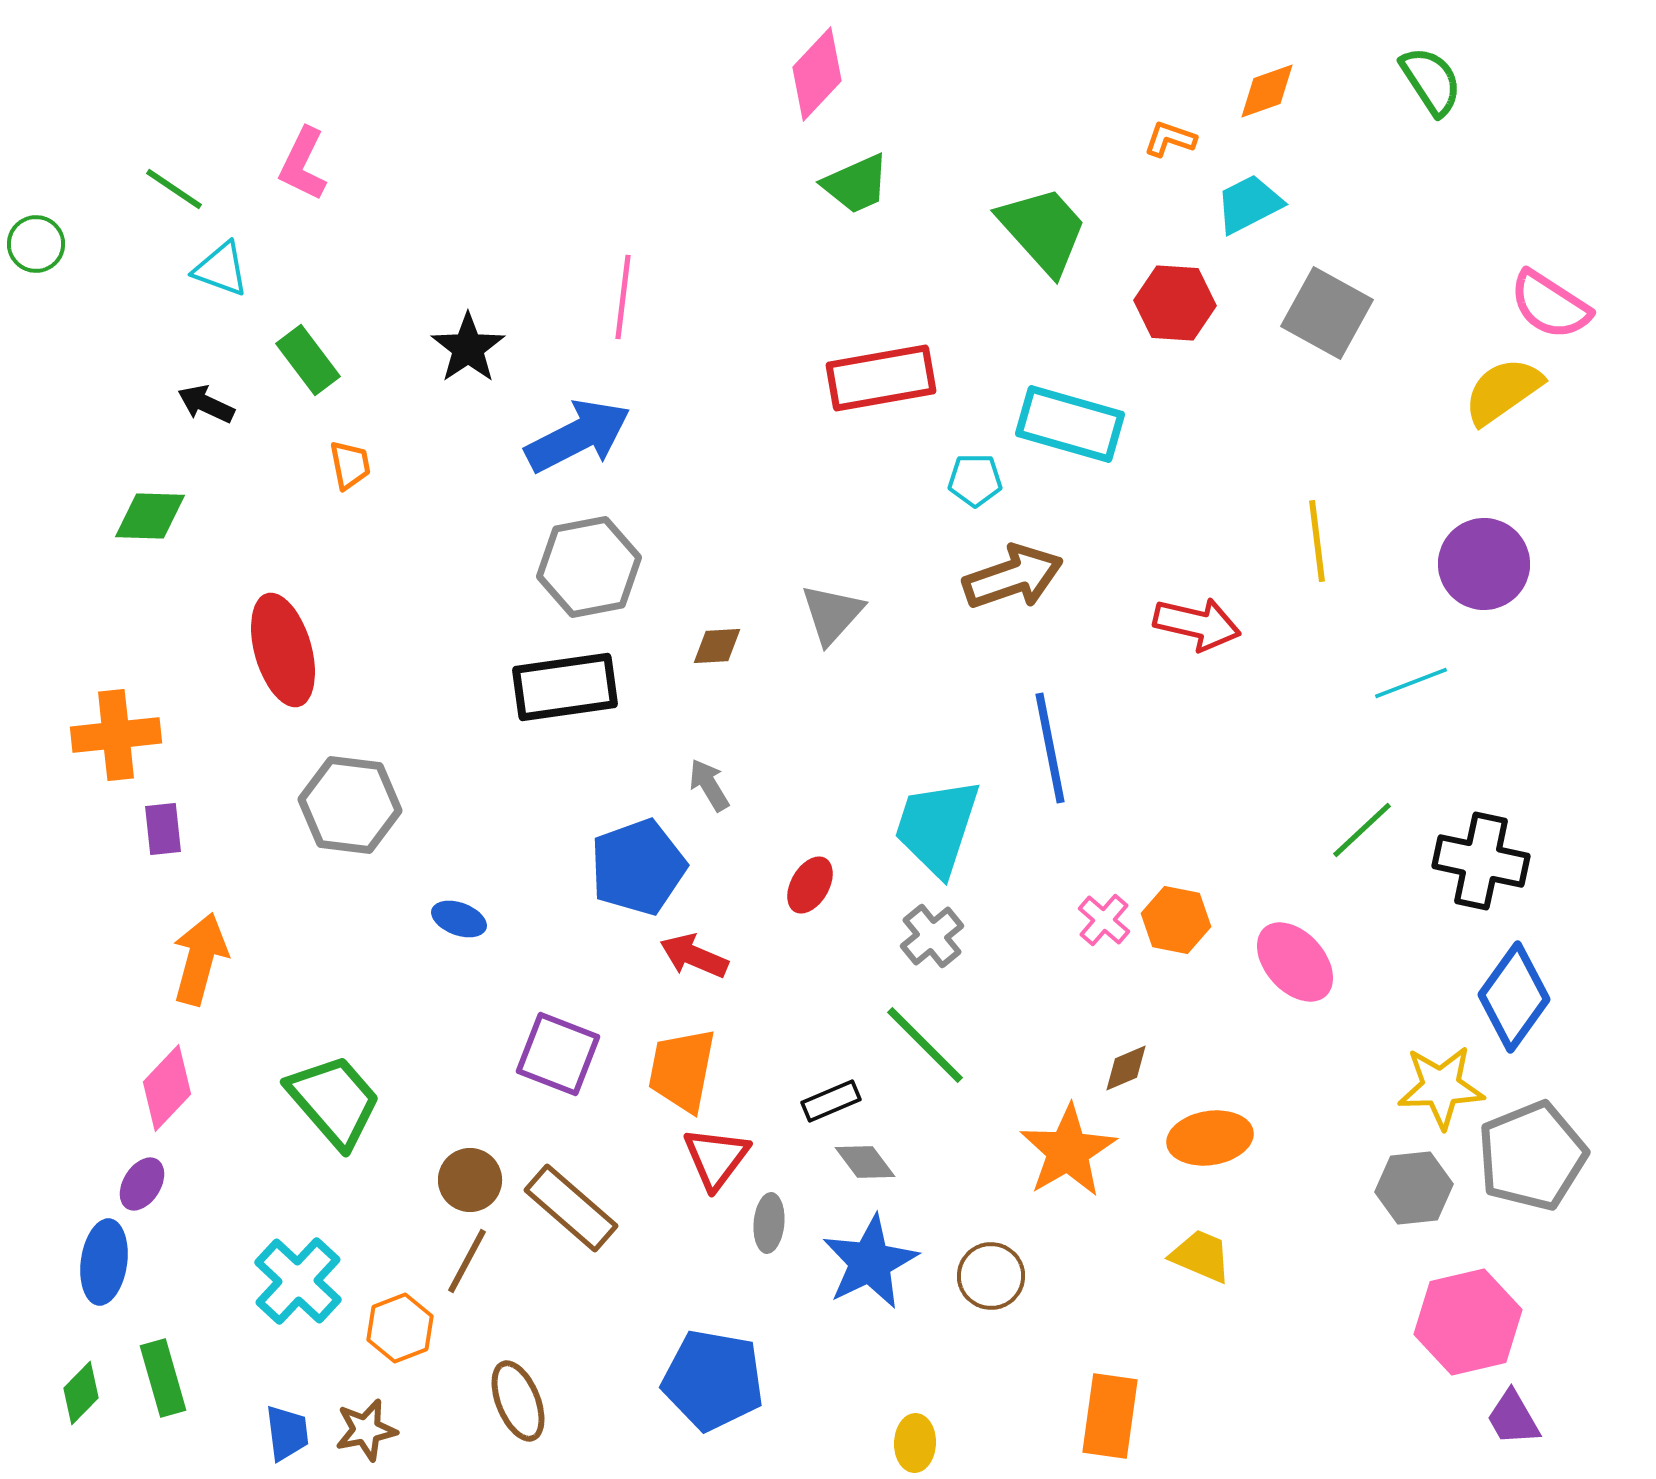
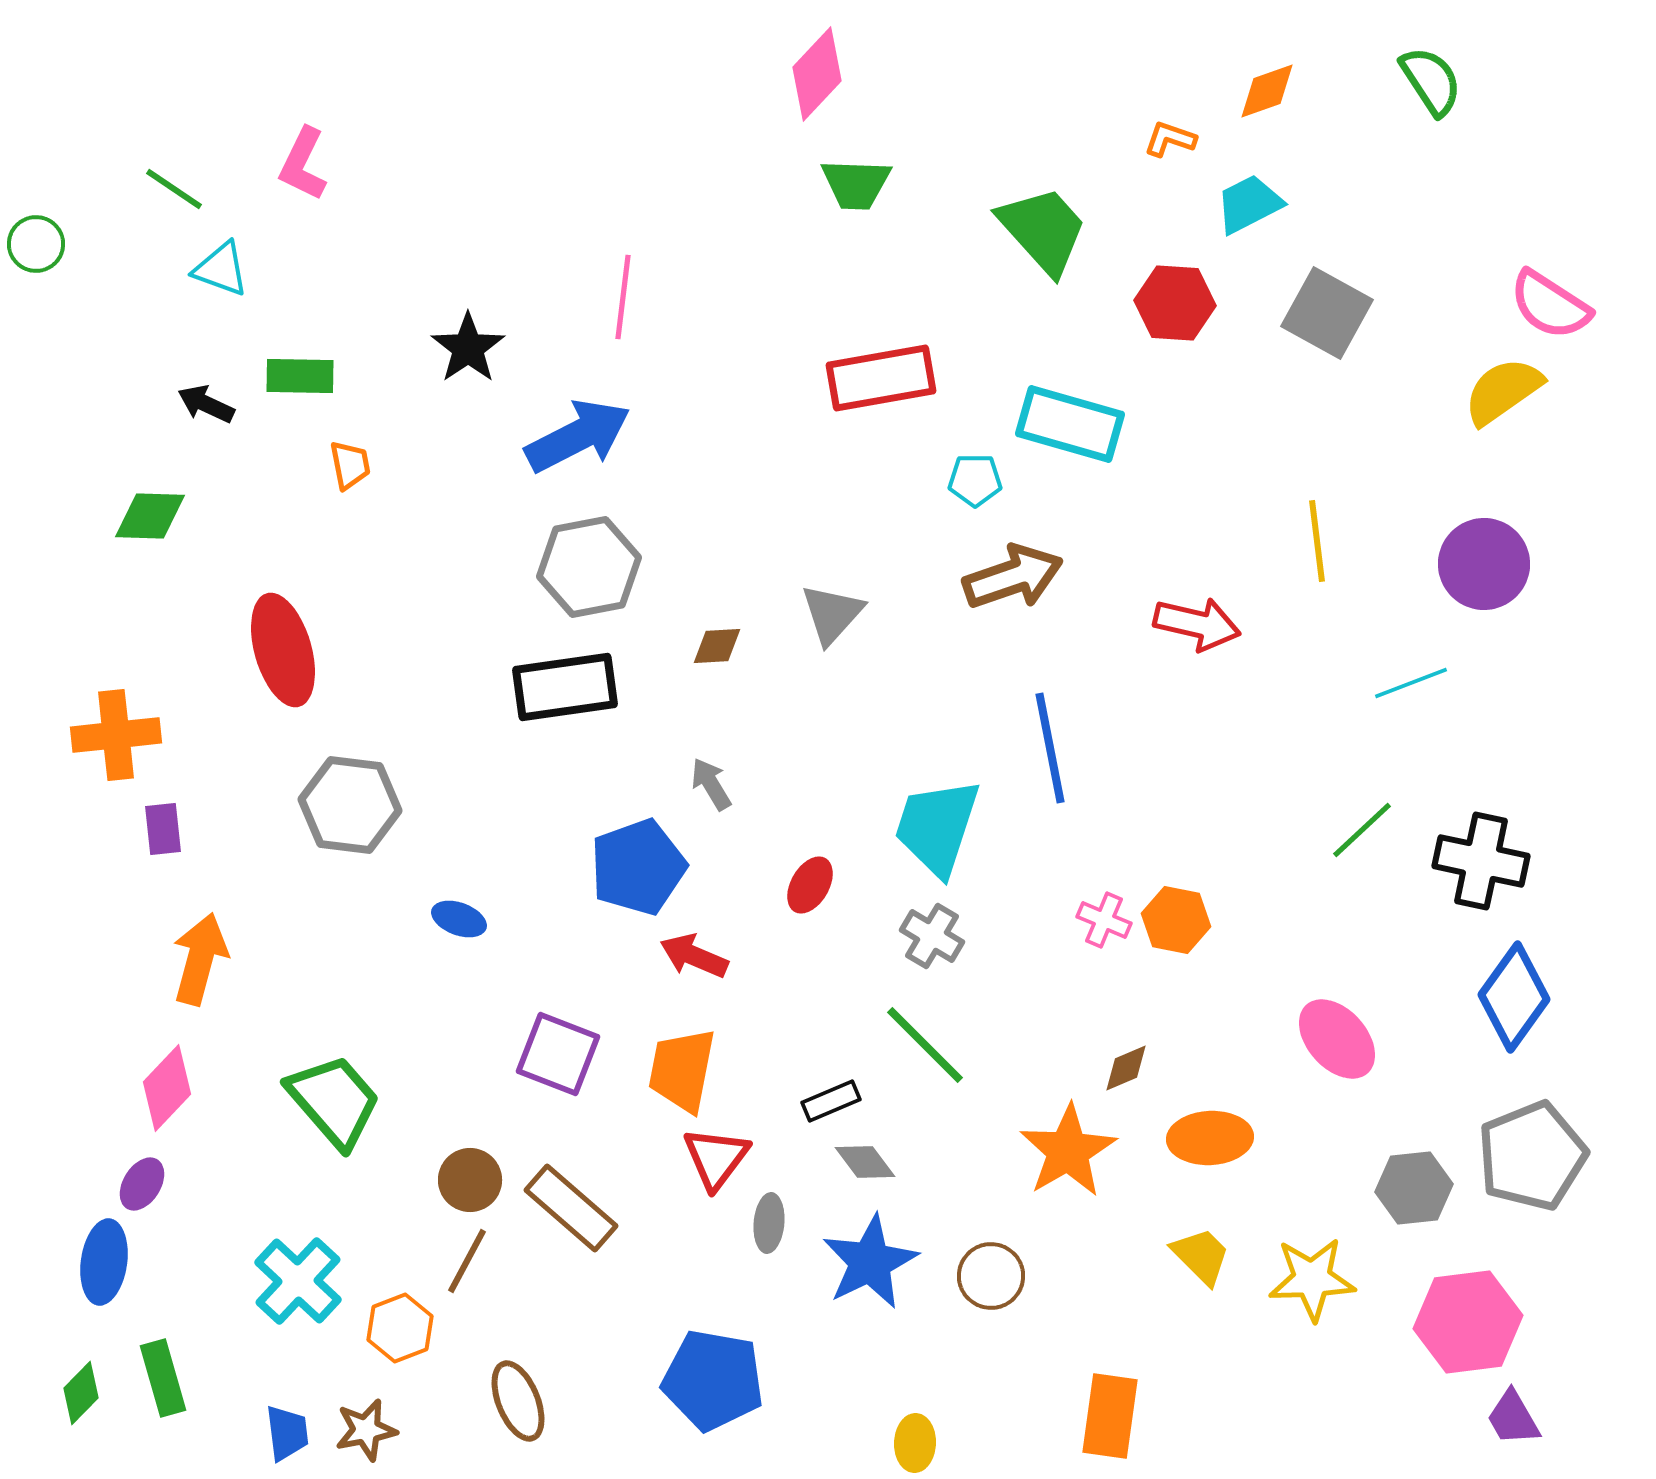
green trapezoid at (856, 184): rotated 26 degrees clockwise
green rectangle at (308, 360): moved 8 px left, 16 px down; rotated 52 degrees counterclockwise
gray arrow at (709, 785): moved 2 px right, 1 px up
pink cross at (1104, 920): rotated 18 degrees counterclockwise
gray cross at (932, 936): rotated 20 degrees counterclockwise
pink ellipse at (1295, 962): moved 42 px right, 77 px down
yellow star at (1441, 1087): moved 129 px left, 192 px down
orange ellipse at (1210, 1138): rotated 6 degrees clockwise
yellow trapezoid at (1201, 1256): rotated 22 degrees clockwise
pink hexagon at (1468, 1322): rotated 6 degrees clockwise
